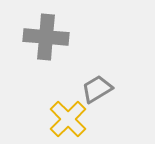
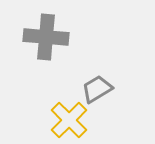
yellow cross: moved 1 px right, 1 px down
